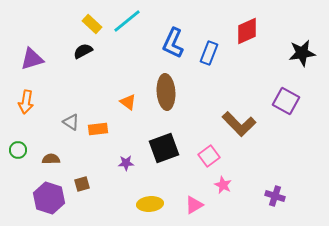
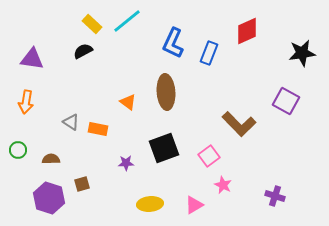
purple triangle: rotated 25 degrees clockwise
orange rectangle: rotated 18 degrees clockwise
